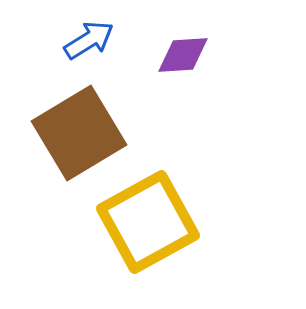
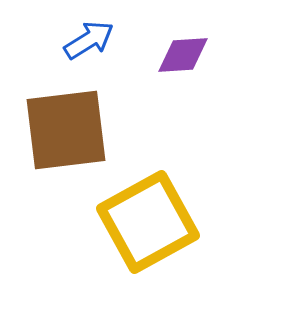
brown square: moved 13 px left, 3 px up; rotated 24 degrees clockwise
